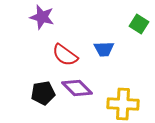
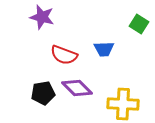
red semicircle: moved 1 px left; rotated 16 degrees counterclockwise
